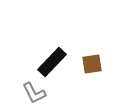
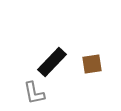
gray L-shape: rotated 15 degrees clockwise
